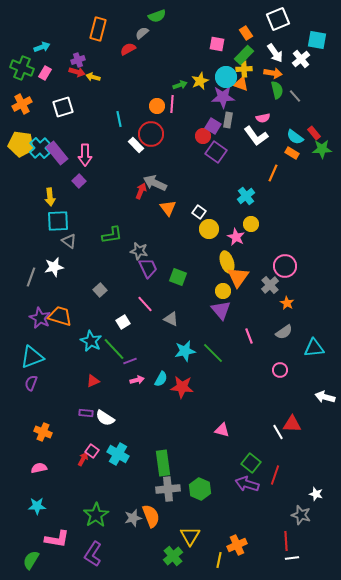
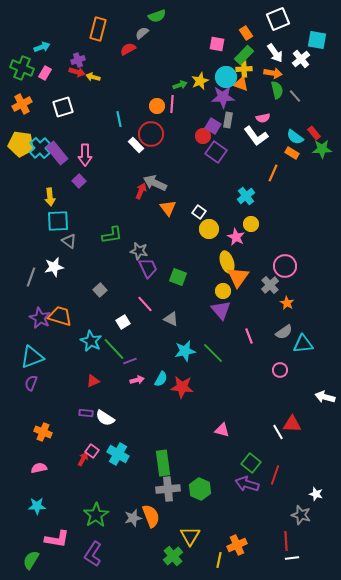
cyan triangle at (314, 348): moved 11 px left, 4 px up
